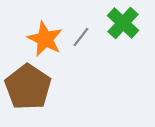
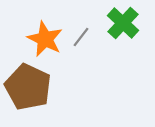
brown pentagon: rotated 9 degrees counterclockwise
